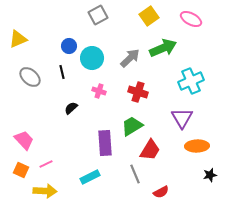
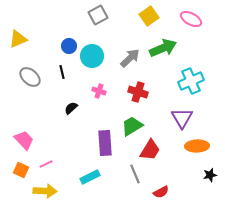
cyan circle: moved 2 px up
